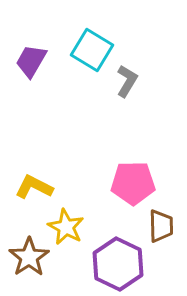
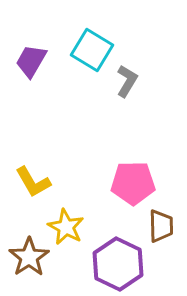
yellow L-shape: moved 1 px left, 5 px up; rotated 147 degrees counterclockwise
